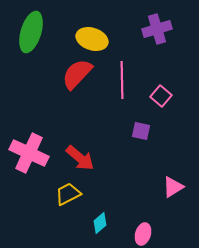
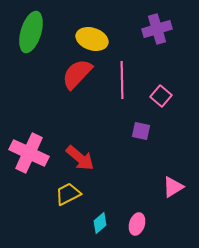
pink ellipse: moved 6 px left, 10 px up
